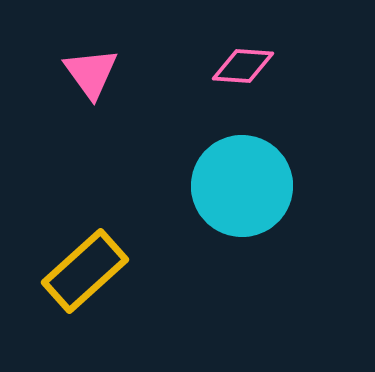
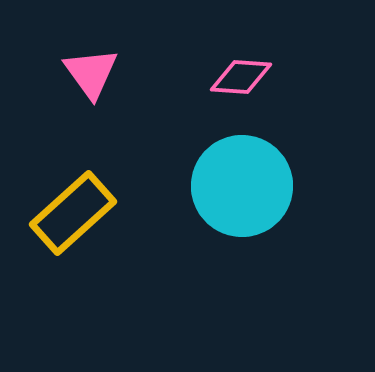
pink diamond: moved 2 px left, 11 px down
yellow rectangle: moved 12 px left, 58 px up
